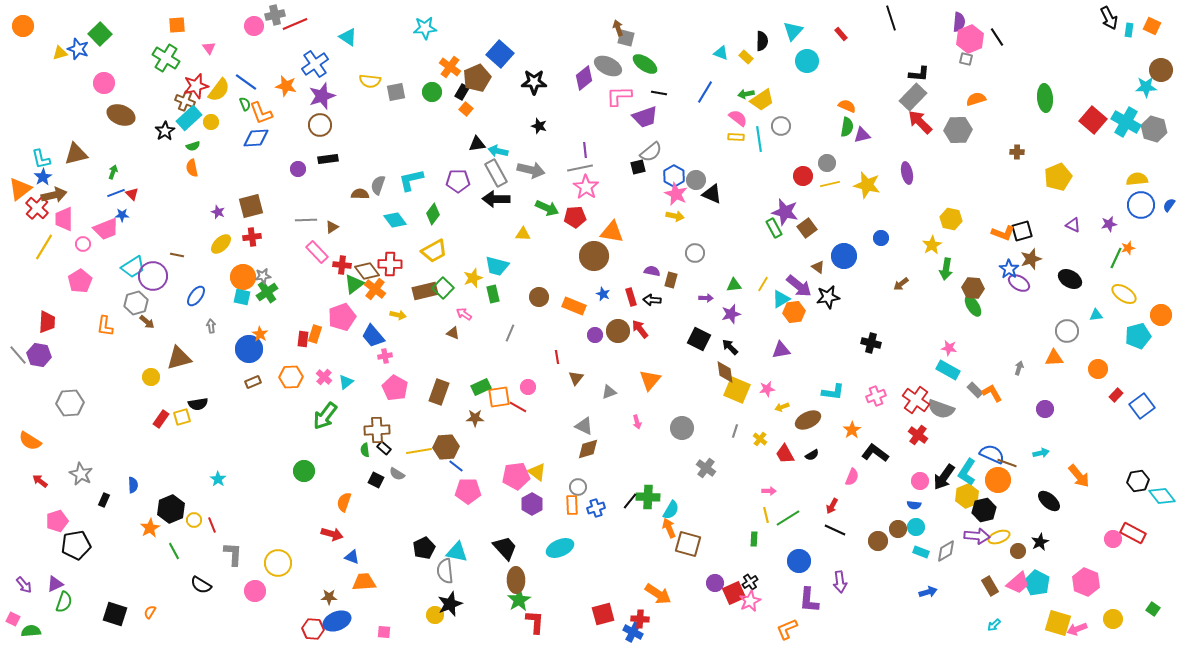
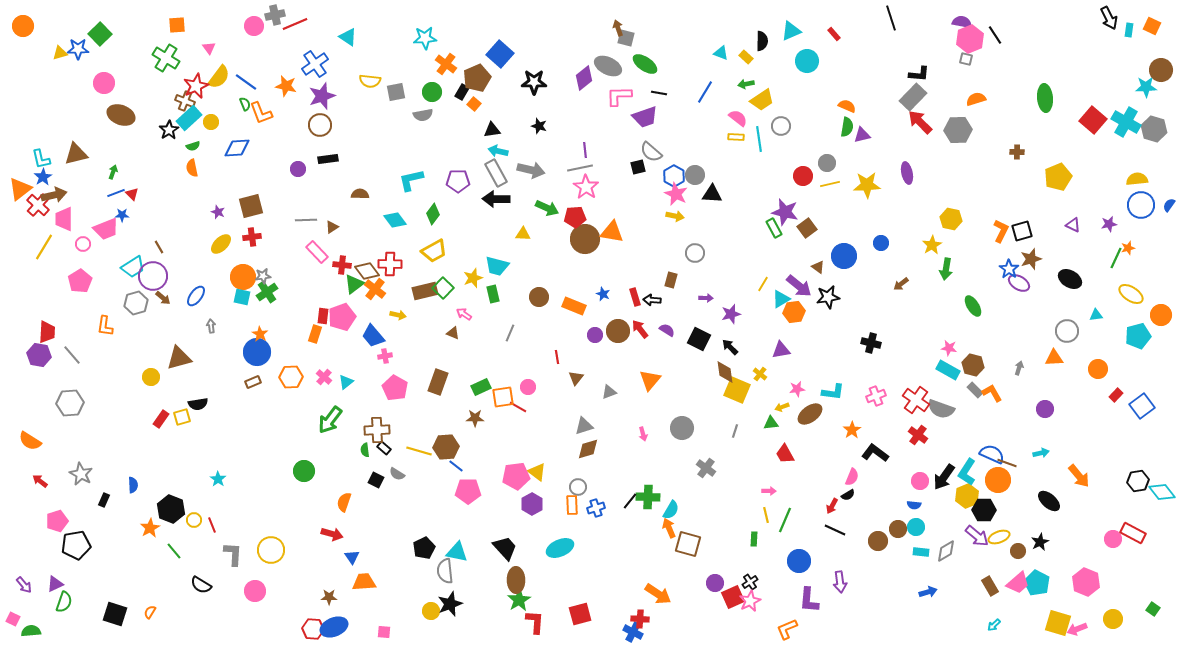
purple semicircle at (959, 22): moved 3 px right; rotated 84 degrees counterclockwise
cyan star at (425, 28): moved 10 px down
cyan triangle at (793, 31): moved 2 px left; rotated 25 degrees clockwise
red rectangle at (841, 34): moved 7 px left
black line at (997, 37): moved 2 px left, 2 px up
blue star at (78, 49): rotated 20 degrees counterclockwise
orange cross at (450, 67): moved 4 px left, 3 px up
red star at (196, 86): rotated 10 degrees counterclockwise
yellow semicircle at (219, 90): moved 13 px up
green arrow at (746, 94): moved 10 px up
orange square at (466, 109): moved 8 px right, 5 px up
black star at (165, 131): moved 4 px right, 1 px up
blue diamond at (256, 138): moved 19 px left, 10 px down
black triangle at (477, 144): moved 15 px right, 14 px up
gray semicircle at (651, 152): rotated 80 degrees clockwise
gray circle at (696, 180): moved 1 px left, 5 px up
gray semicircle at (378, 185): moved 45 px right, 70 px up; rotated 120 degrees counterclockwise
yellow star at (867, 185): rotated 16 degrees counterclockwise
black triangle at (712, 194): rotated 20 degrees counterclockwise
red cross at (37, 208): moved 1 px right, 3 px up
orange L-shape at (1003, 233): moved 2 px left, 2 px up; rotated 85 degrees counterclockwise
blue circle at (881, 238): moved 5 px down
brown line at (177, 255): moved 18 px left, 8 px up; rotated 48 degrees clockwise
brown circle at (594, 256): moved 9 px left, 17 px up
purple semicircle at (652, 271): moved 15 px right, 59 px down; rotated 21 degrees clockwise
green triangle at (734, 285): moved 37 px right, 138 px down
brown hexagon at (973, 288): moved 77 px down; rotated 10 degrees clockwise
yellow ellipse at (1124, 294): moved 7 px right
red rectangle at (631, 297): moved 4 px right
red trapezoid at (47, 322): moved 10 px down
brown arrow at (147, 322): moved 16 px right, 24 px up
red rectangle at (303, 339): moved 20 px right, 23 px up
blue circle at (249, 349): moved 8 px right, 3 px down
gray line at (18, 355): moved 54 px right
pink star at (767, 389): moved 30 px right
brown rectangle at (439, 392): moved 1 px left, 10 px up
orange square at (499, 397): moved 4 px right
green arrow at (325, 416): moved 5 px right, 4 px down
brown ellipse at (808, 420): moved 2 px right, 6 px up; rotated 10 degrees counterclockwise
pink arrow at (637, 422): moved 6 px right, 12 px down
gray triangle at (584, 426): rotated 42 degrees counterclockwise
yellow cross at (760, 439): moved 65 px up
yellow line at (419, 451): rotated 25 degrees clockwise
black semicircle at (812, 455): moved 36 px right, 40 px down
cyan diamond at (1162, 496): moved 4 px up
black hexagon at (171, 509): rotated 16 degrees counterclockwise
black hexagon at (984, 510): rotated 15 degrees clockwise
green line at (788, 518): moved 3 px left, 2 px down; rotated 35 degrees counterclockwise
purple arrow at (977, 536): rotated 35 degrees clockwise
green line at (174, 551): rotated 12 degrees counterclockwise
cyan rectangle at (921, 552): rotated 14 degrees counterclockwise
blue triangle at (352, 557): rotated 35 degrees clockwise
yellow circle at (278, 563): moved 7 px left, 13 px up
red square at (734, 593): moved 1 px left, 4 px down
red square at (603, 614): moved 23 px left
yellow circle at (435, 615): moved 4 px left, 4 px up
blue ellipse at (337, 621): moved 3 px left, 6 px down
